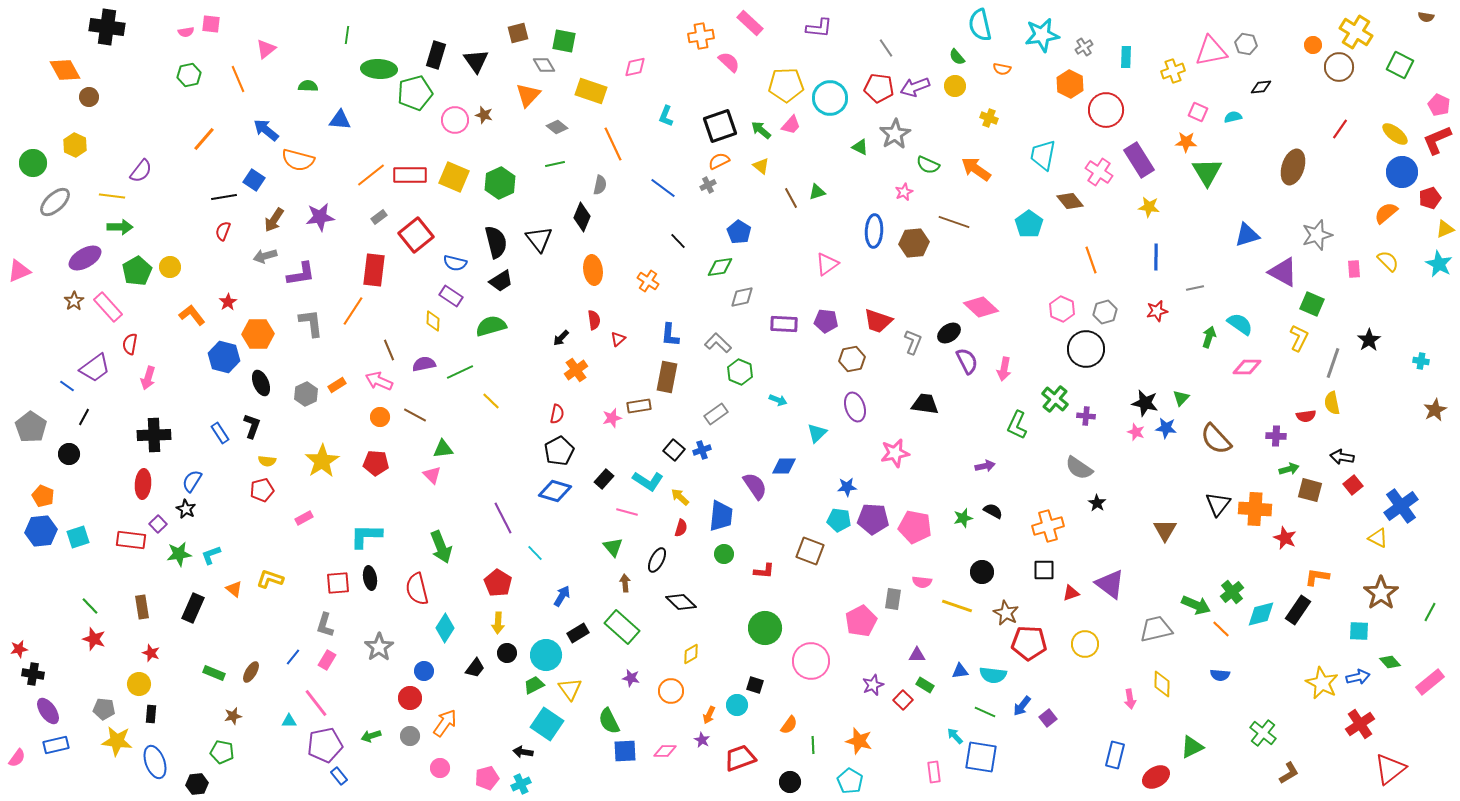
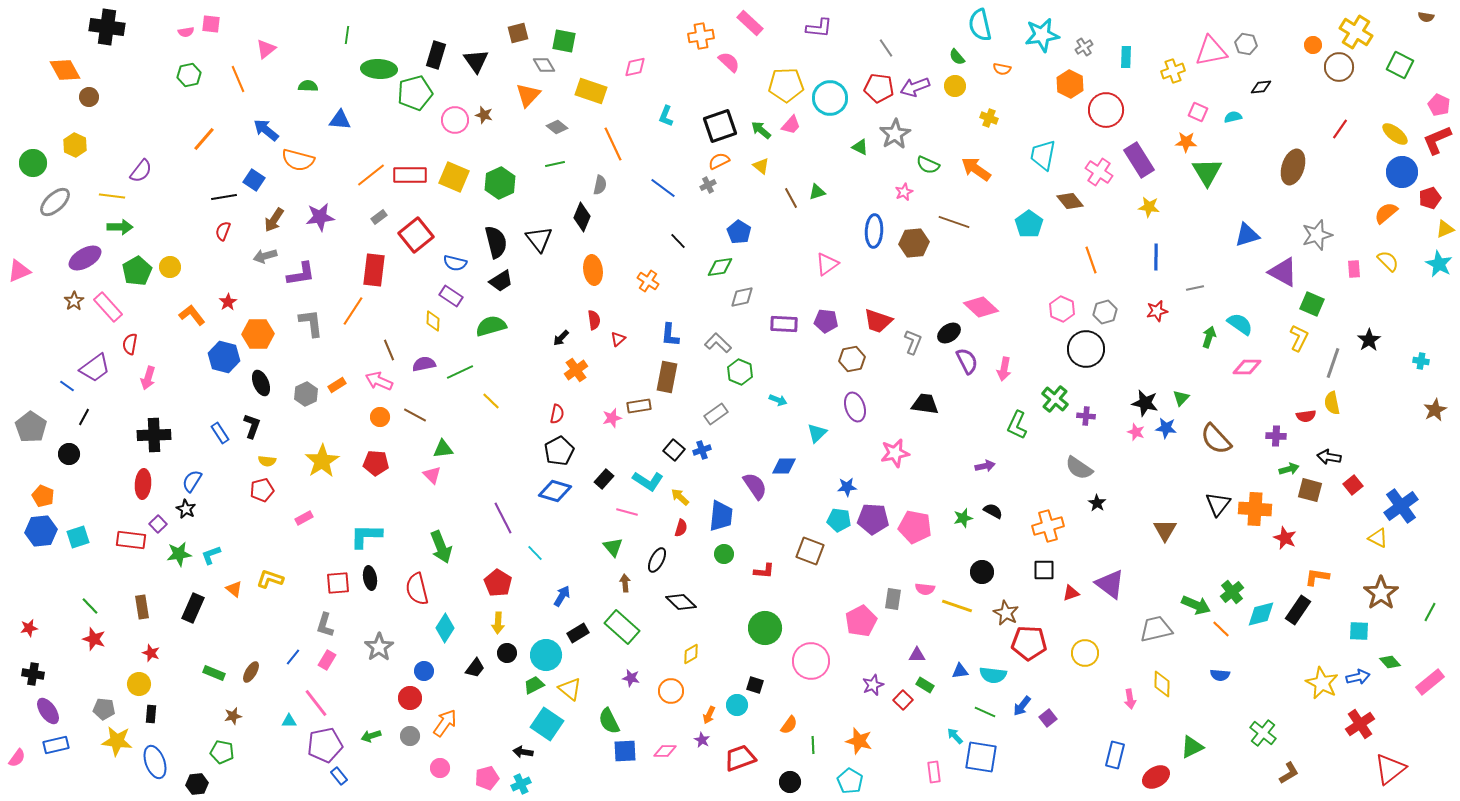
black arrow at (1342, 457): moved 13 px left
pink semicircle at (922, 582): moved 3 px right, 7 px down
yellow circle at (1085, 644): moved 9 px down
red star at (19, 649): moved 10 px right, 21 px up
yellow triangle at (570, 689): rotated 15 degrees counterclockwise
